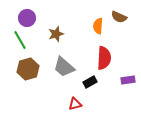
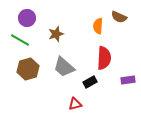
green line: rotated 30 degrees counterclockwise
